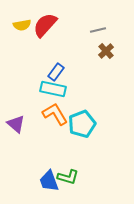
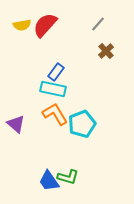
gray line: moved 6 px up; rotated 35 degrees counterclockwise
blue trapezoid: rotated 15 degrees counterclockwise
